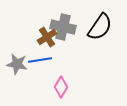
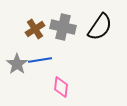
brown cross: moved 12 px left, 8 px up
gray star: rotated 25 degrees clockwise
pink diamond: rotated 25 degrees counterclockwise
